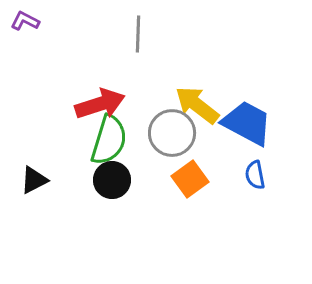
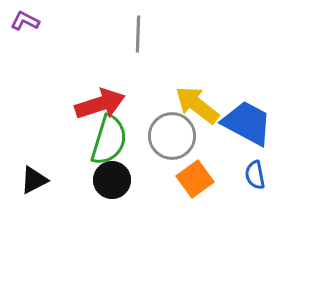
gray circle: moved 3 px down
orange square: moved 5 px right
